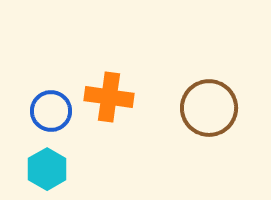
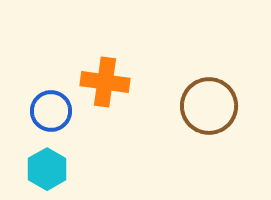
orange cross: moved 4 px left, 15 px up
brown circle: moved 2 px up
